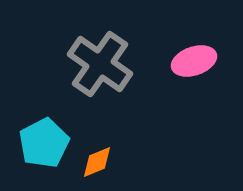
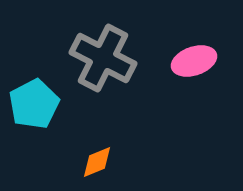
gray cross: moved 3 px right, 6 px up; rotated 8 degrees counterclockwise
cyan pentagon: moved 10 px left, 39 px up
